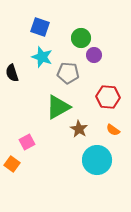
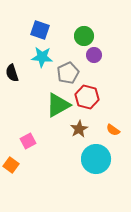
blue square: moved 3 px down
green circle: moved 3 px right, 2 px up
cyan star: rotated 15 degrees counterclockwise
gray pentagon: rotated 30 degrees counterclockwise
red hexagon: moved 21 px left; rotated 10 degrees clockwise
green triangle: moved 2 px up
brown star: rotated 12 degrees clockwise
pink square: moved 1 px right, 1 px up
cyan circle: moved 1 px left, 1 px up
orange square: moved 1 px left, 1 px down
